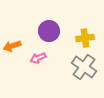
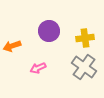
pink arrow: moved 10 px down
